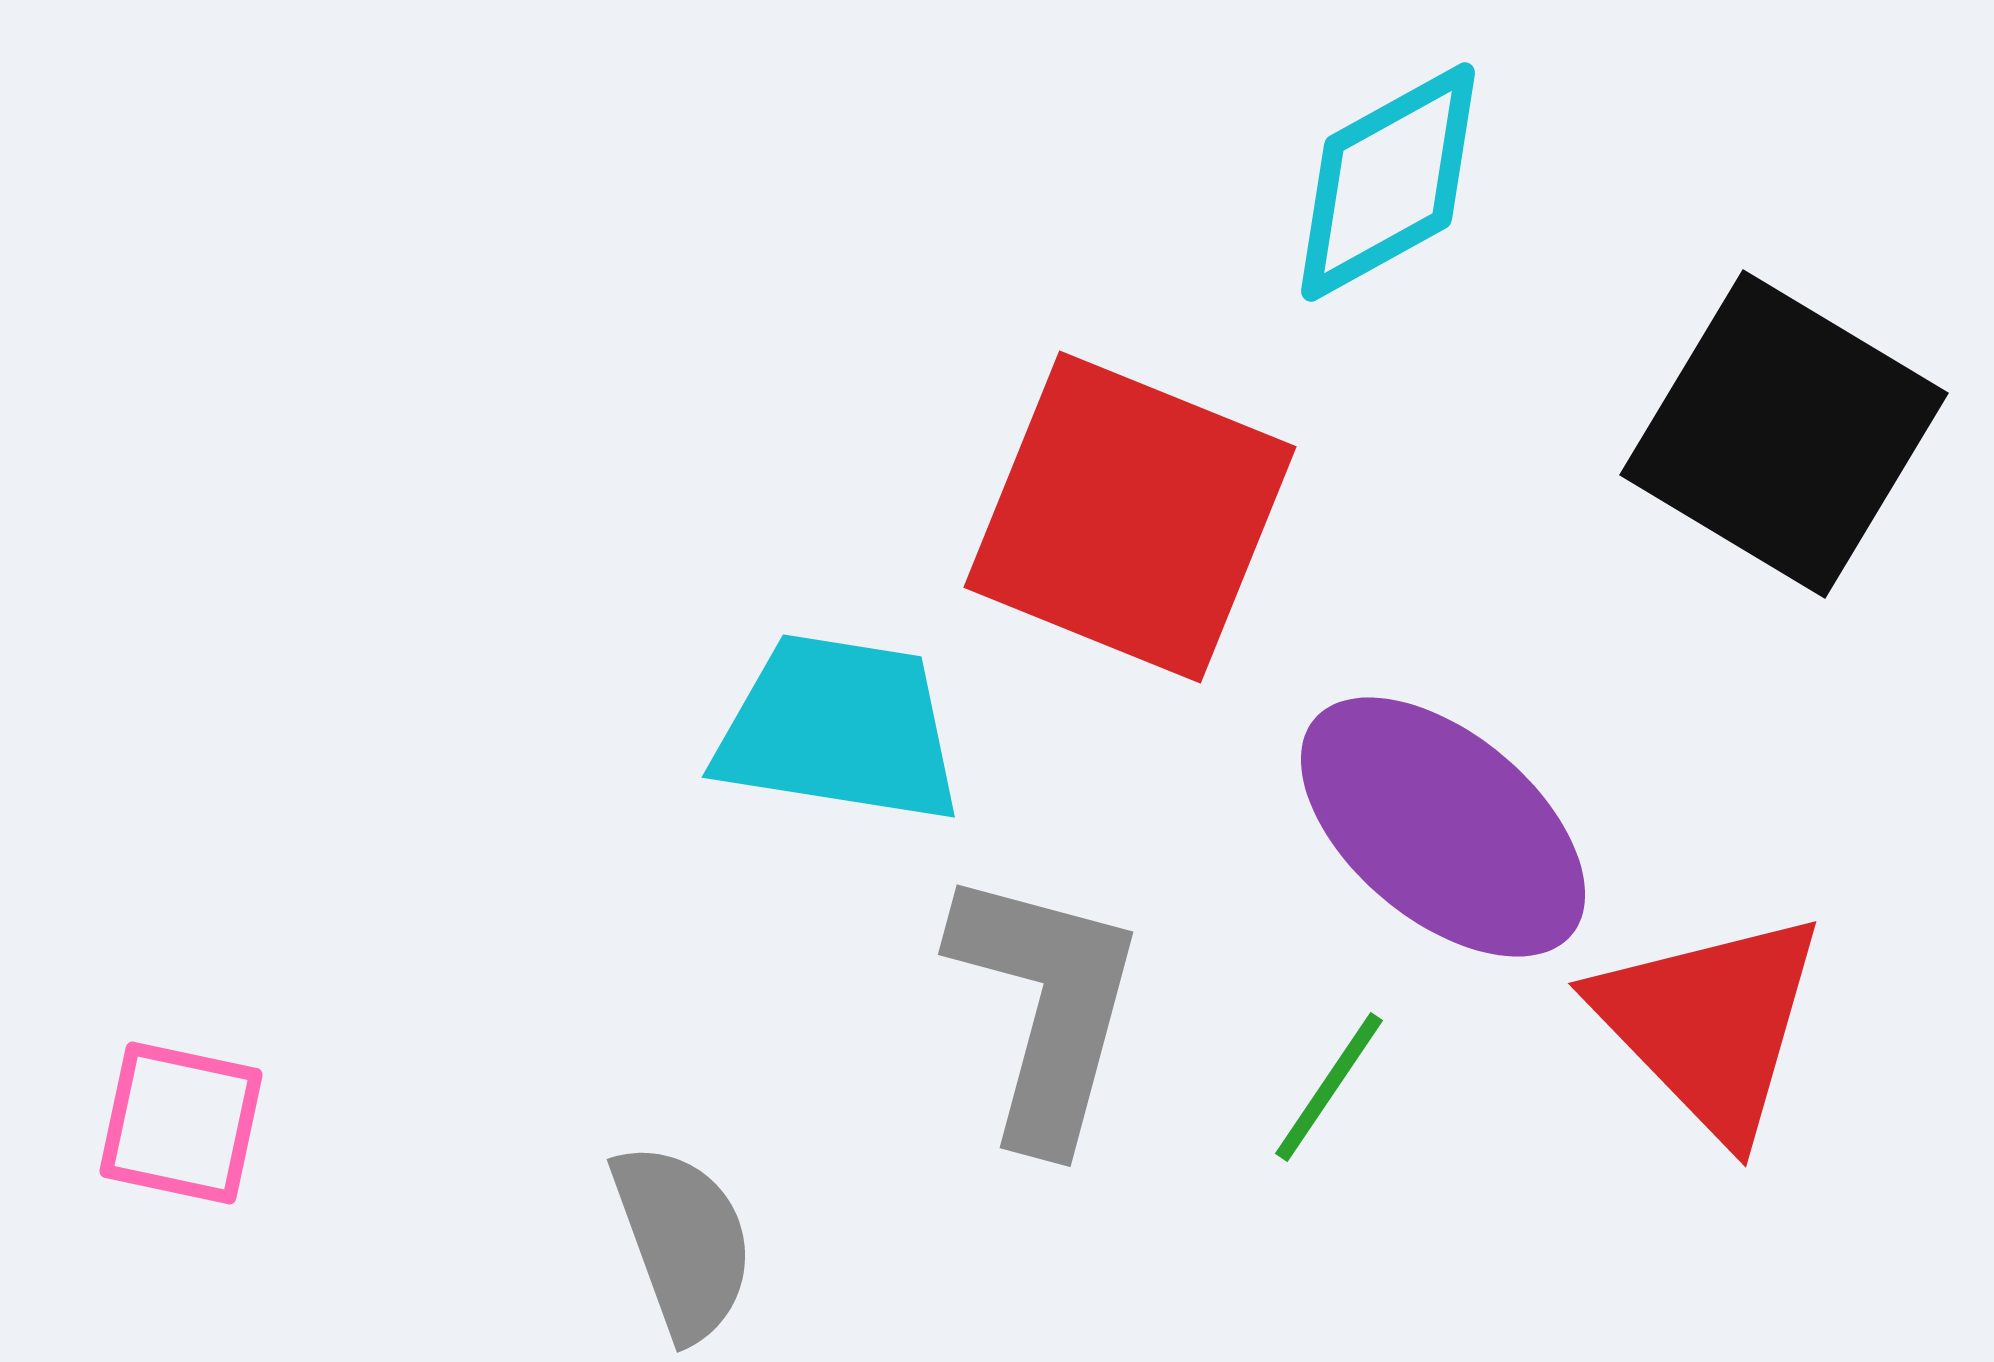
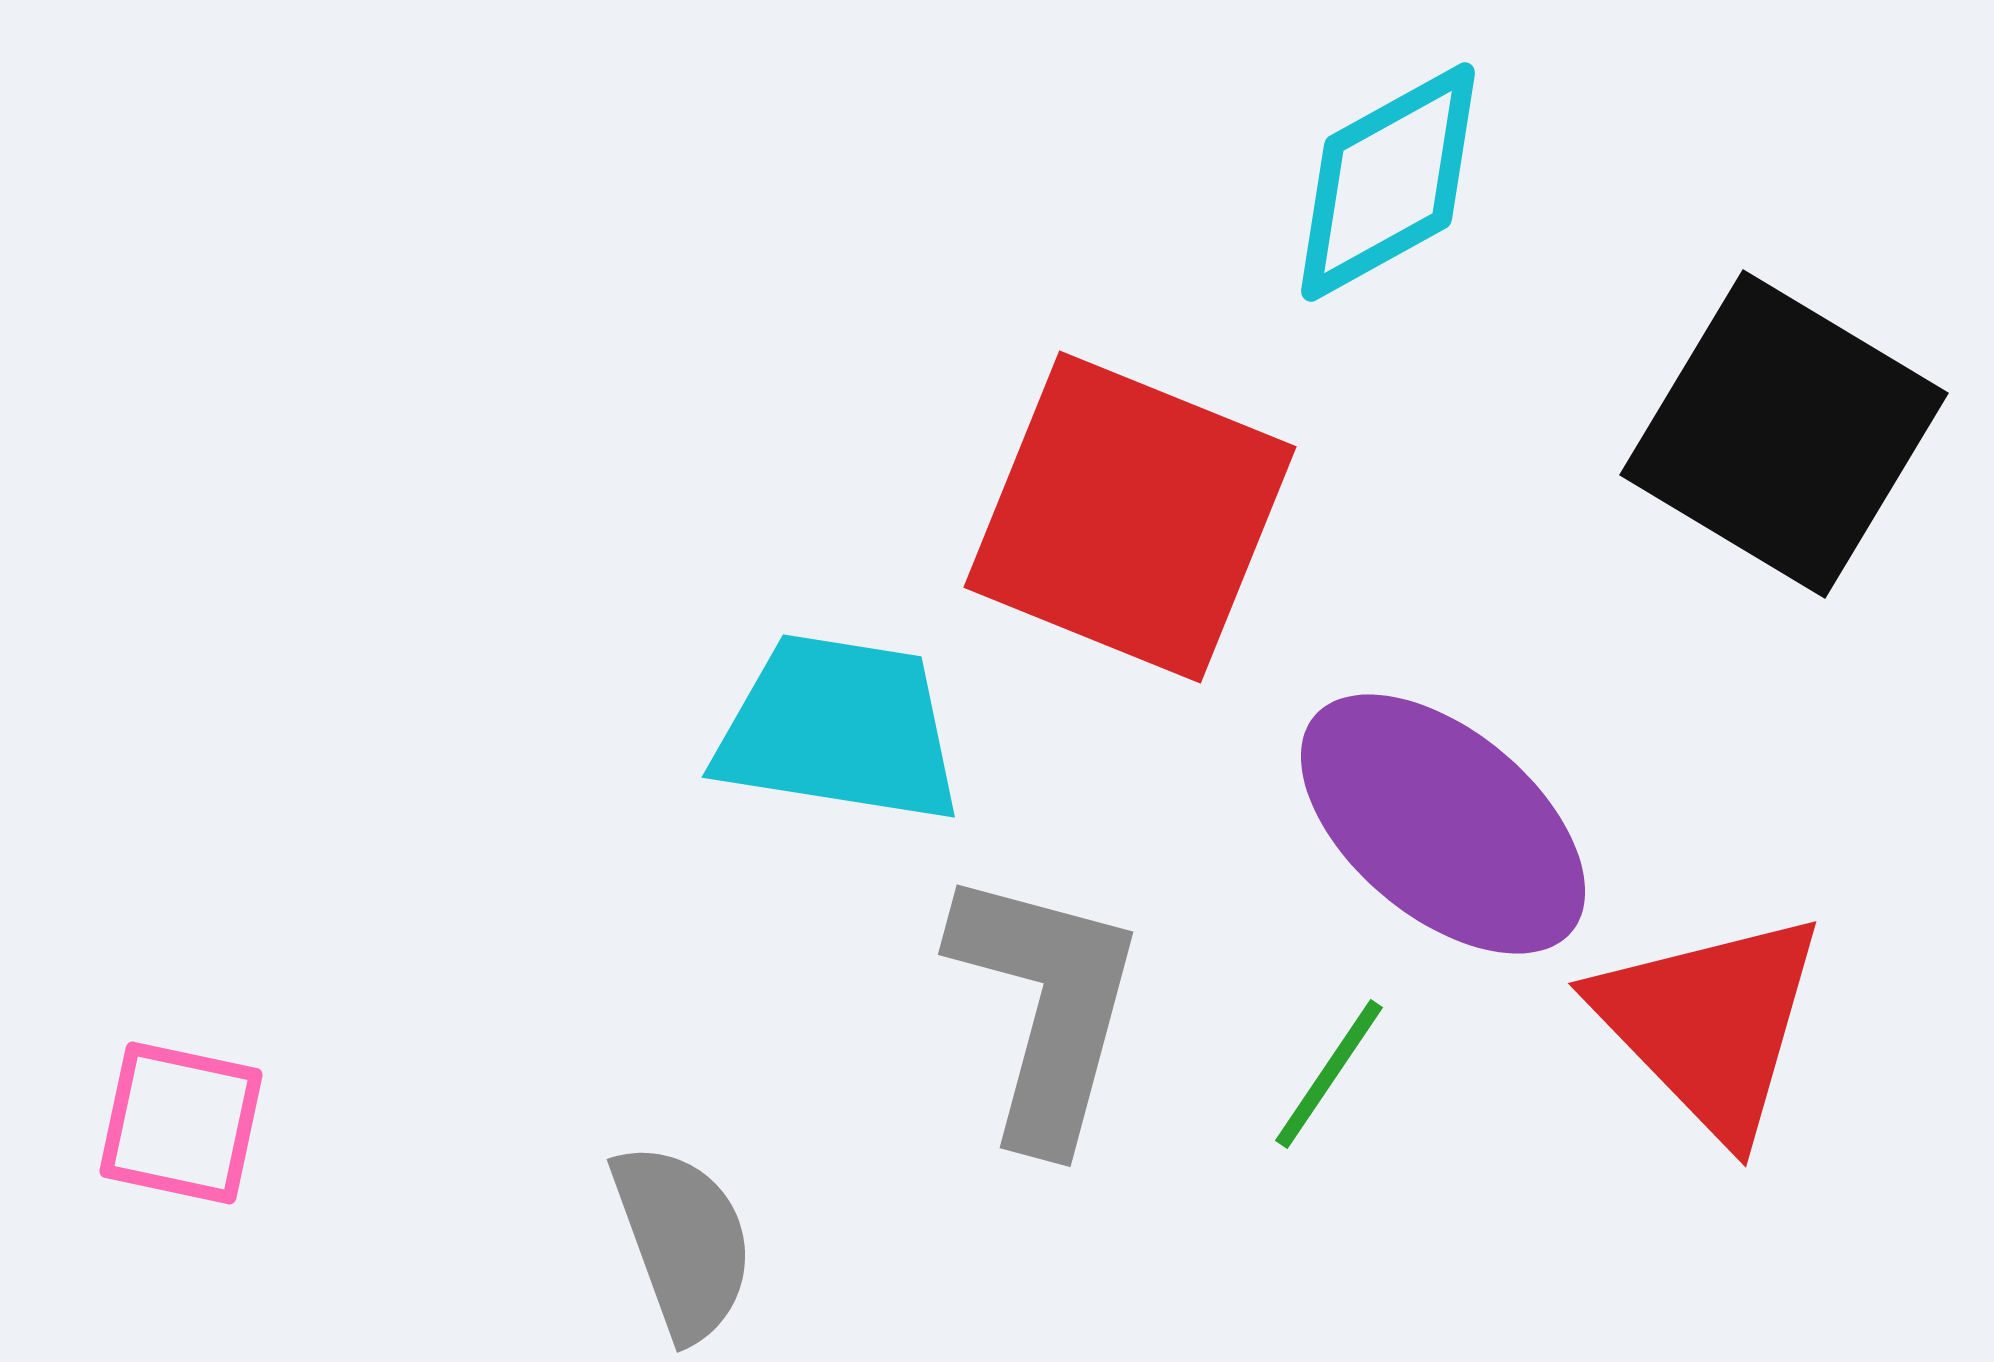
purple ellipse: moved 3 px up
green line: moved 13 px up
